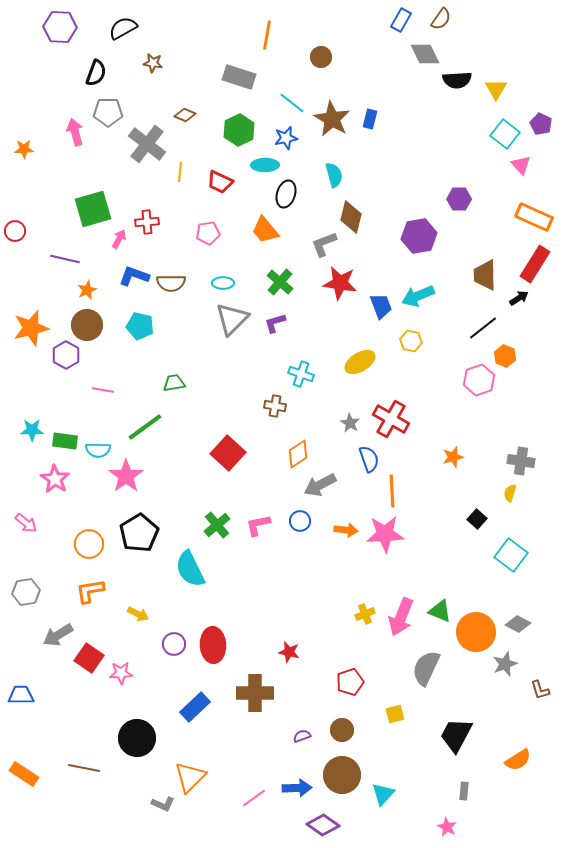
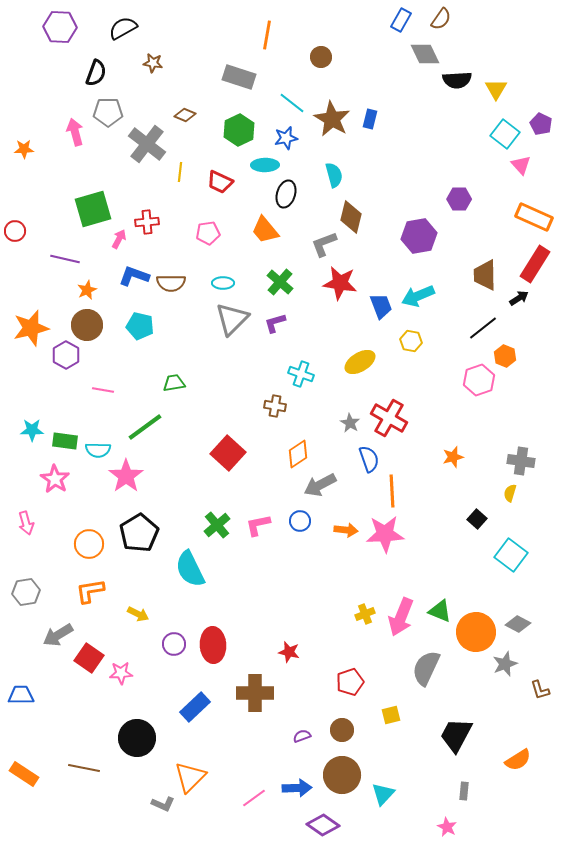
red cross at (391, 419): moved 2 px left, 1 px up
pink arrow at (26, 523): rotated 35 degrees clockwise
yellow square at (395, 714): moved 4 px left, 1 px down
